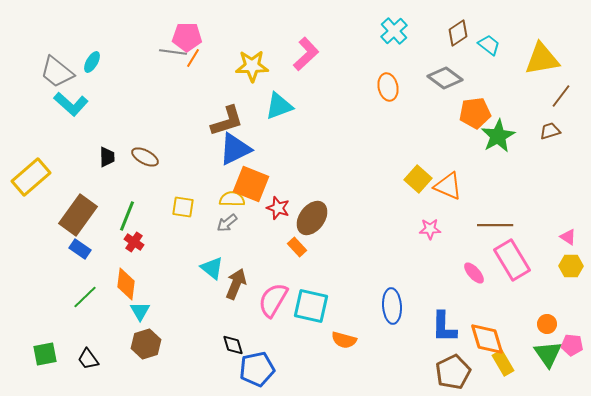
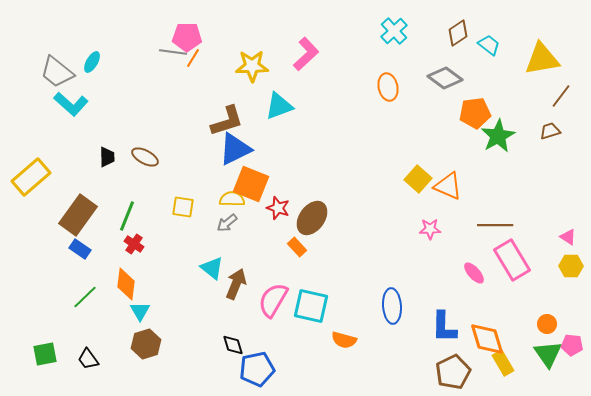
red cross at (134, 242): moved 2 px down
